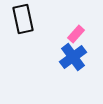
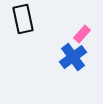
pink rectangle: moved 6 px right
